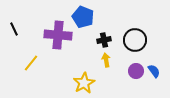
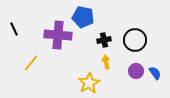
blue pentagon: rotated 10 degrees counterclockwise
yellow arrow: moved 2 px down
blue semicircle: moved 1 px right, 2 px down
yellow star: moved 5 px right
